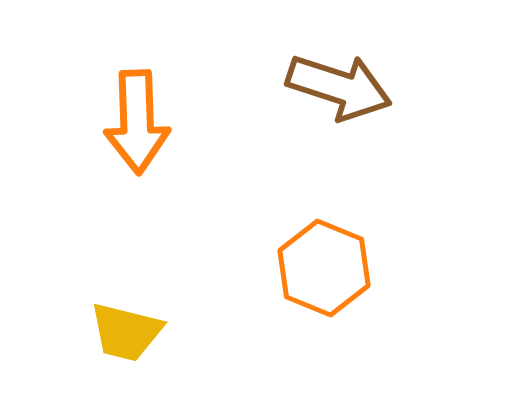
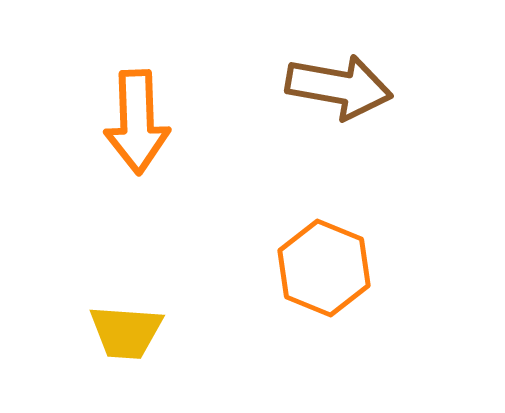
brown arrow: rotated 8 degrees counterclockwise
yellow trapezoid: rotated 10 degrees counterclockwise
